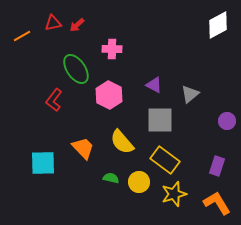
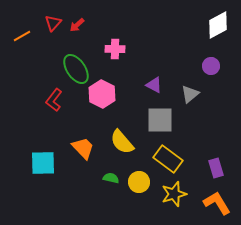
red triangle: rotated 36 degrees counterclockwise
pink cross: moved 3 px right
pink hexagon: moved 7 px left, 1 px up
purple circle: moved 16 px left, 55 px up
yellow rectangle: moved 3 px right, 1 px up
purple rectangle: moved 1 px left, 2 px down; rotated 36 degrees counterclockwise
